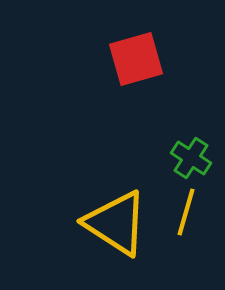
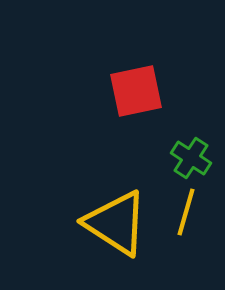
red square: moved 32 px down; rotated 4 degrees clockwise
